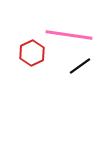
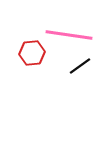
red hexagon: rotated 20 degrees clockwise
